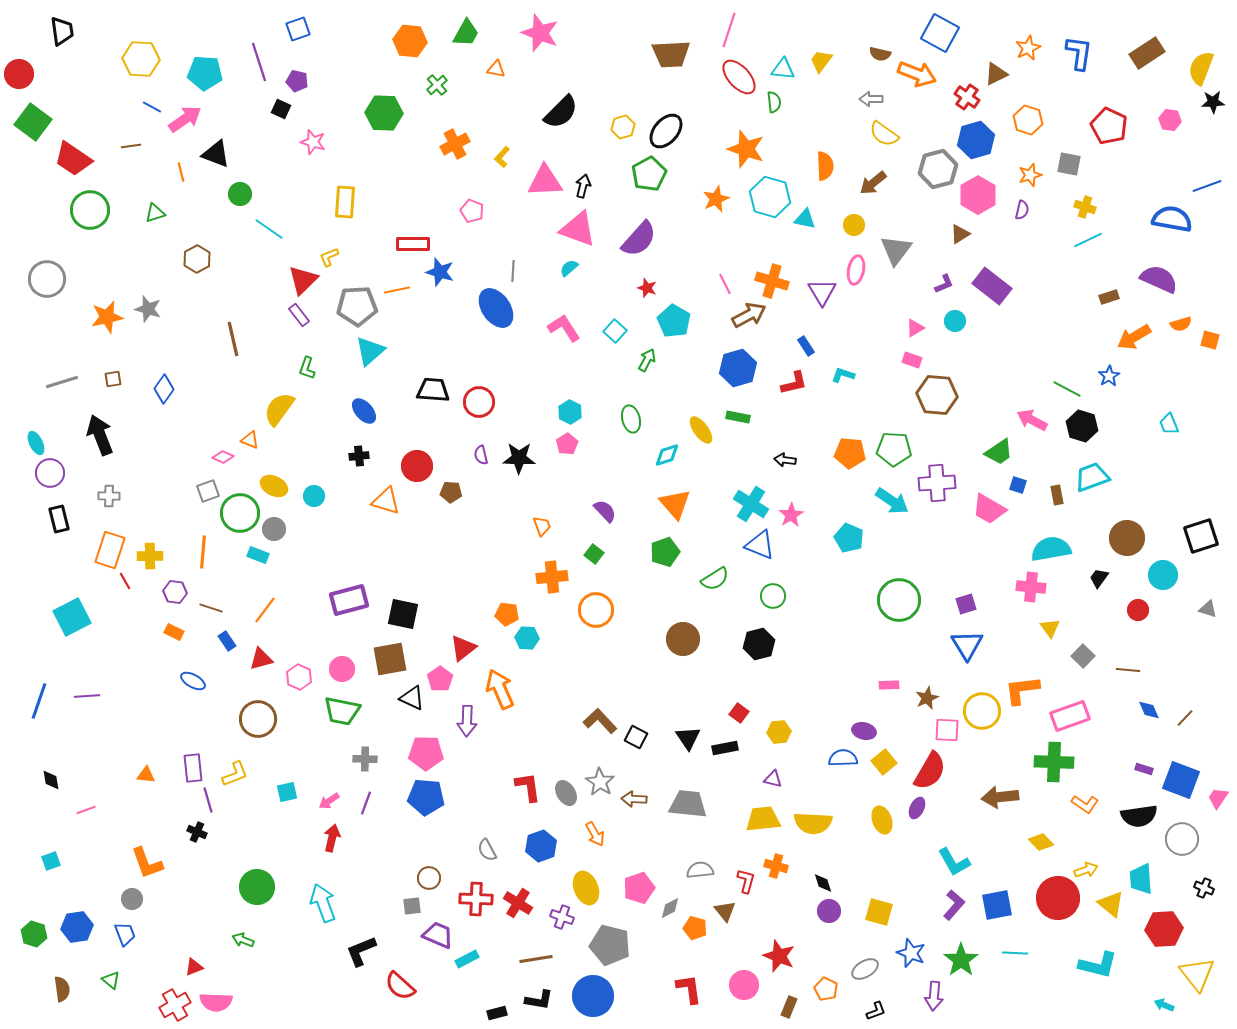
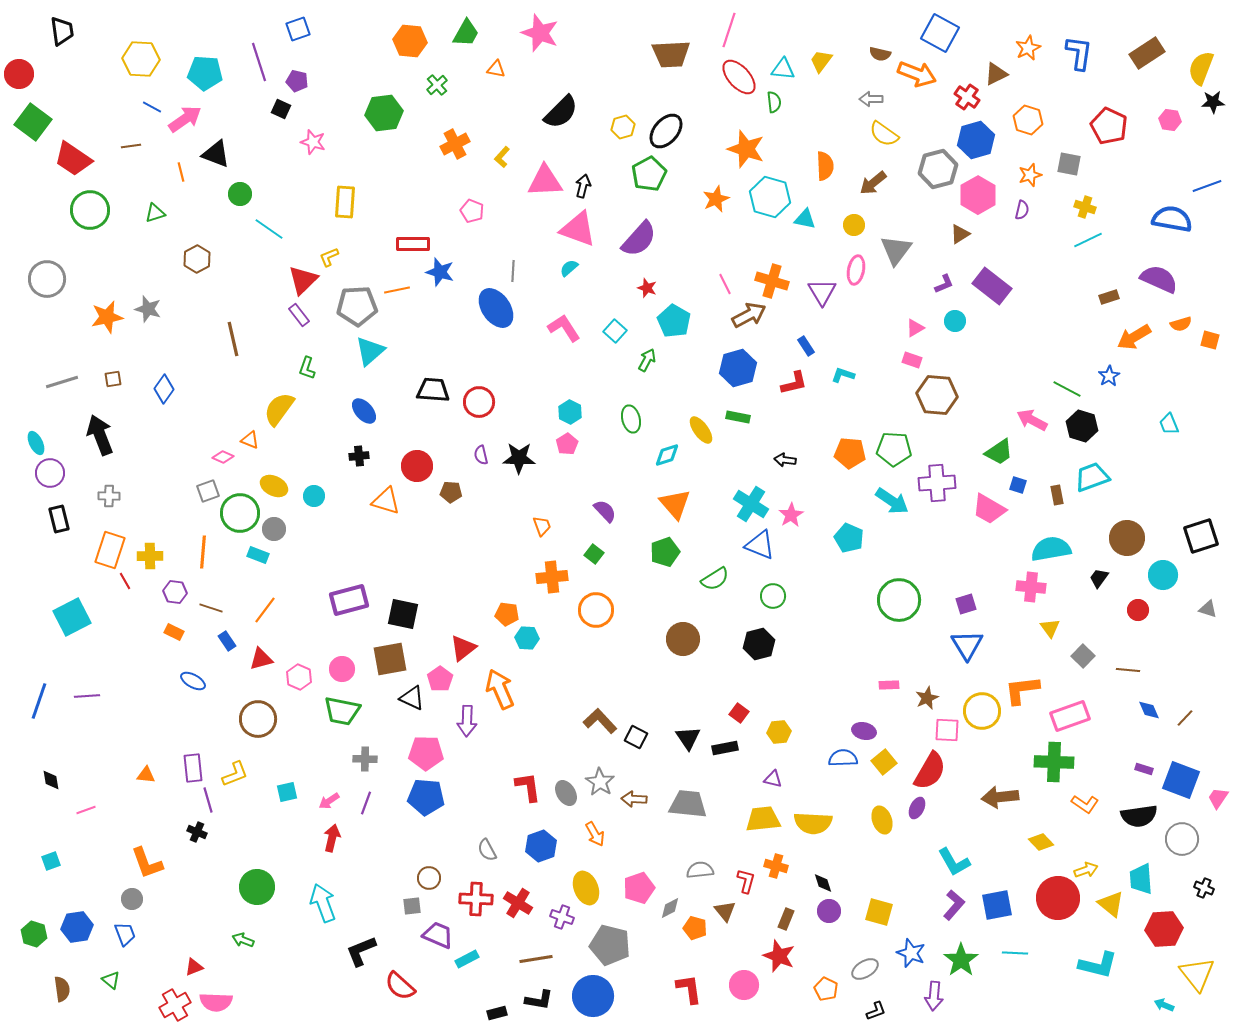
green hexagon at (384, 113): rotated 9 degrees counterclockwise
brown rectangle at (789, 1007): moved 3 px left, 88 px up
